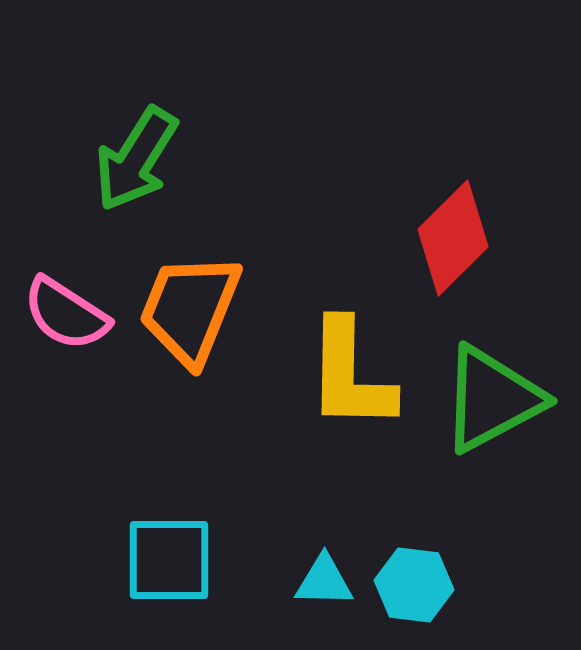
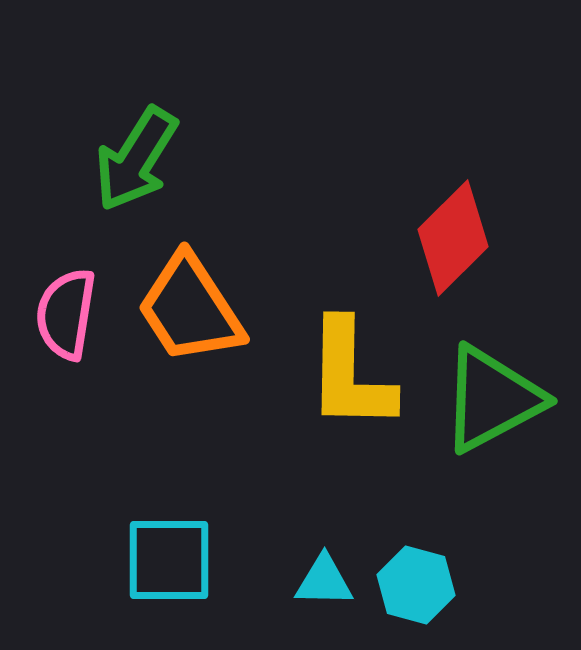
orange trapezoid: rotated 55 degrees counterclockwise
pink semicircle: rotated 66 degrees clockwise
cyan hexagon: moved 2 px right; rotated 8 degrees clockwise
